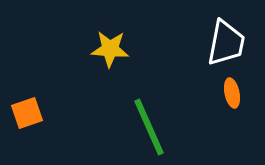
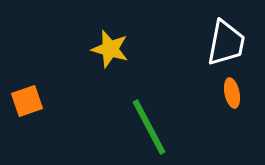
yellow star: rotated 12 degrees clockwise
orange square: moved 12 px up
green line: rotated 4 degrees counterclockwise
